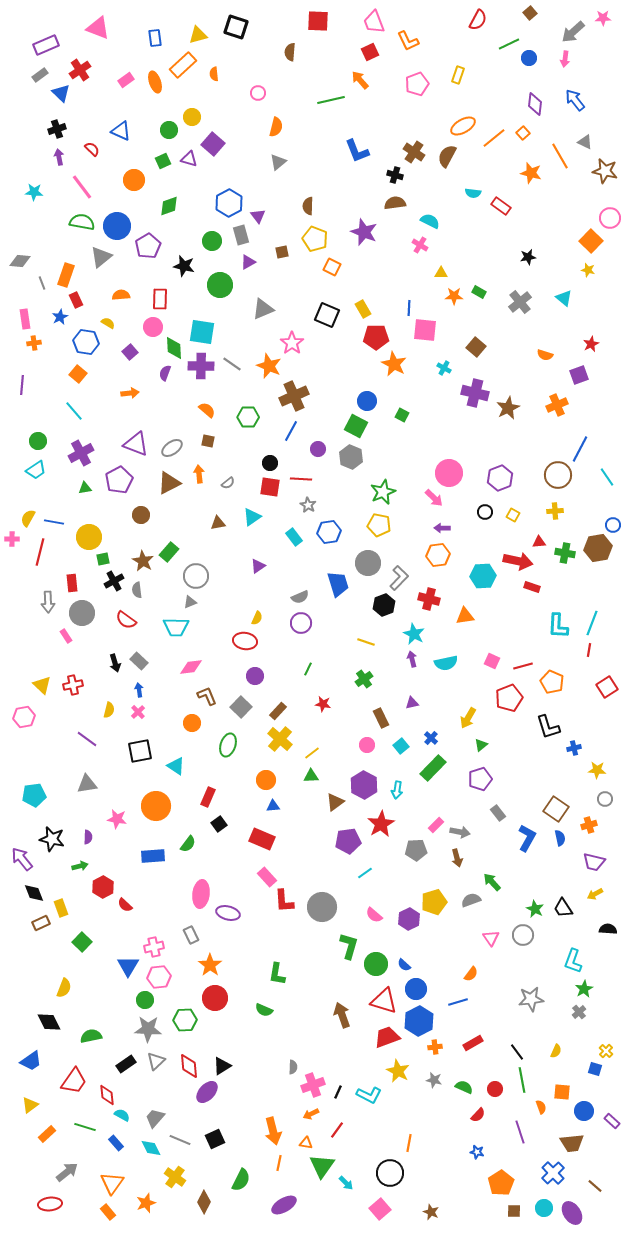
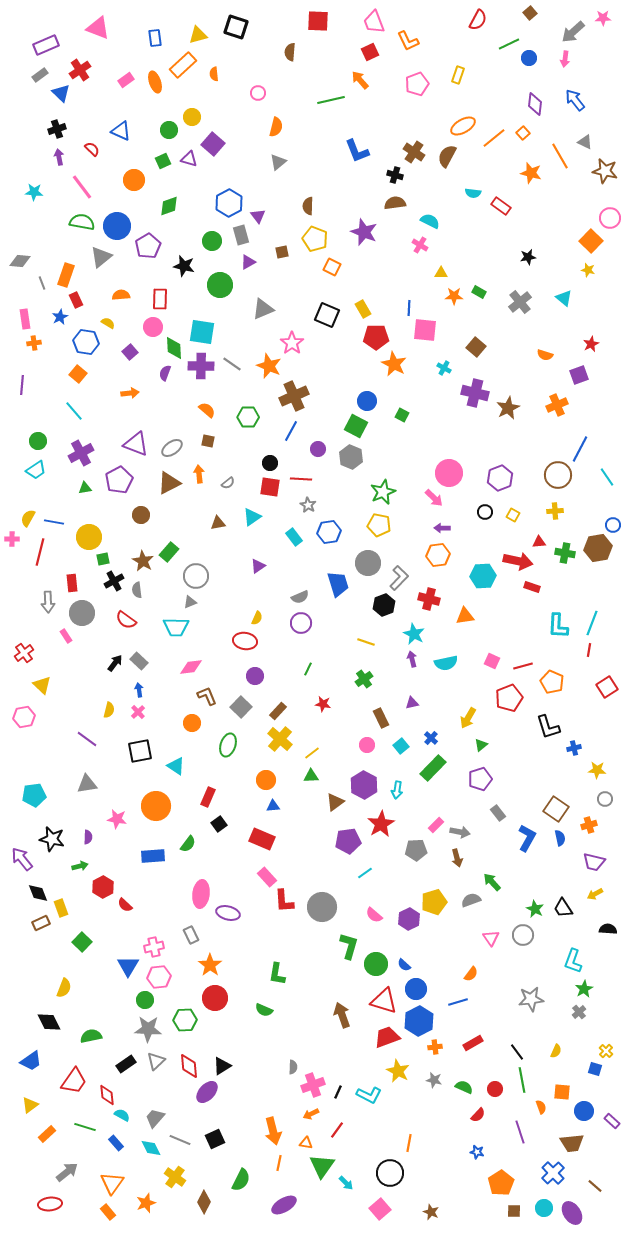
black arrow at (115, 663): rotated 126 degrees counterclockwise
red cross at (73, 685): moved 49 px left, 32 px up; rotated 24 degrees counterclockwise
black diamond at (34, 893): moved 4 px right
